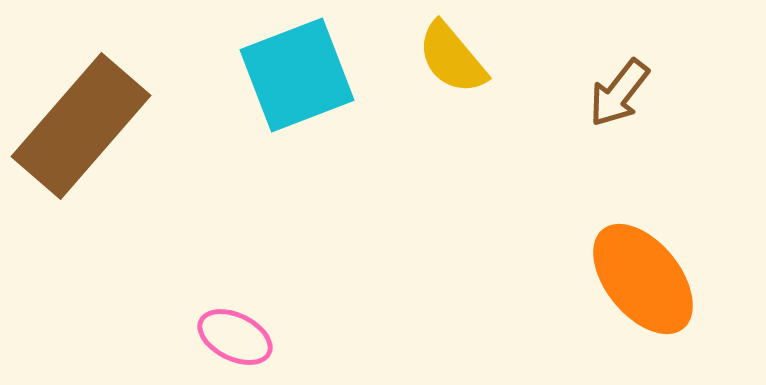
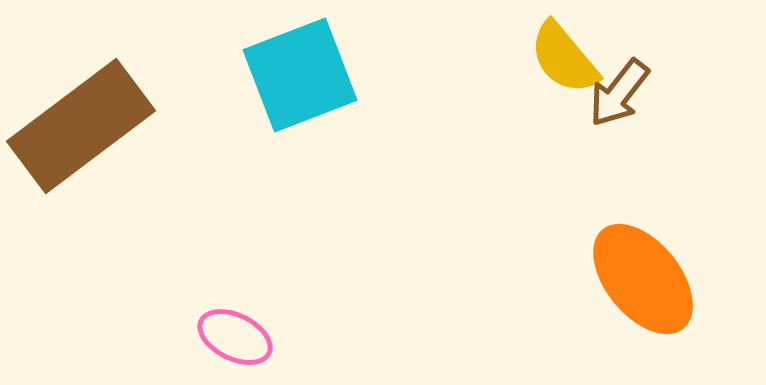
yellow semicircle: moved 112 px right
cyan square: moved 3 px right
brown rectangle: rotated 12 degrees clockwise
